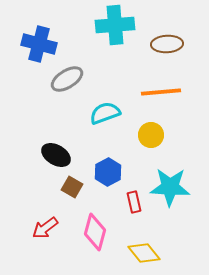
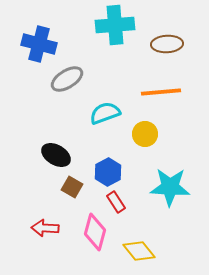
yellow circle: moved 6 px left, 1 px up
red rectangle: moved 18 px left; rotated 20 degrees counterclockwise
red arrow: rotated 40 degrees clockwise
yellow diamond: moved 5 px left, 2 px up
